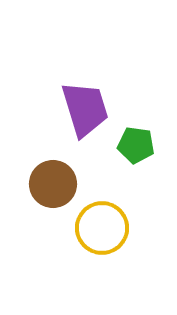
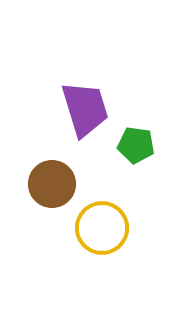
brown circle: moved 1 px left
